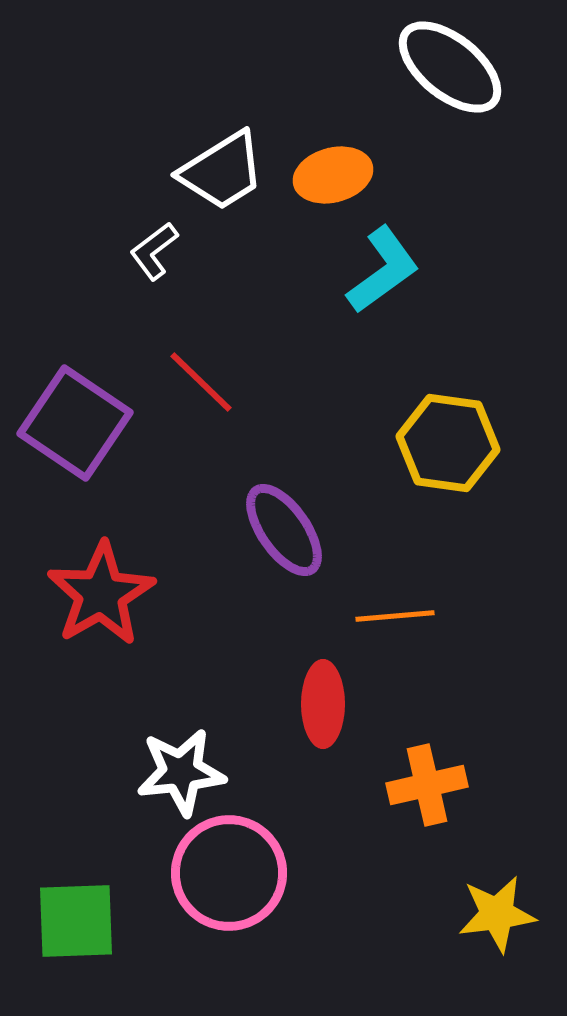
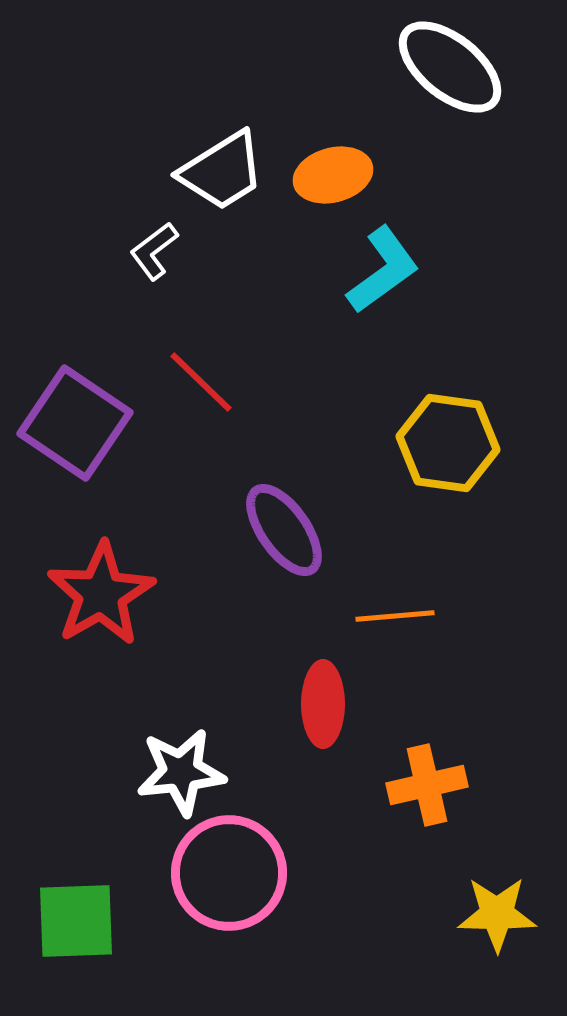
yellow star: rotated 8 degrees clockwise
